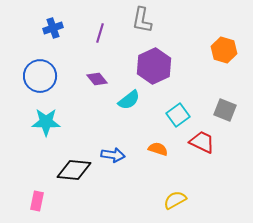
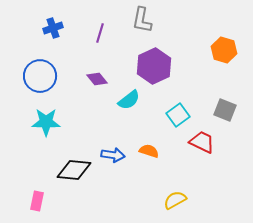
orange semicircle: moved 9 px left, 2 px down
